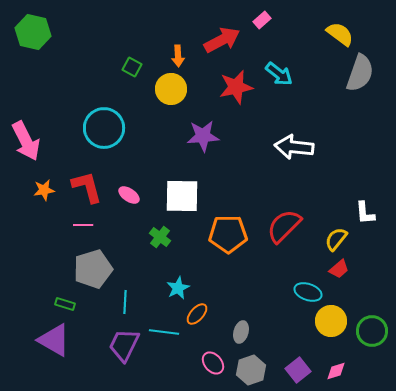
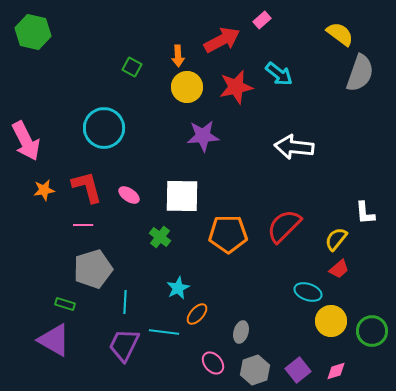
yellow circle at (171, 89): moved 16 px right, 2 px up
gray hexagon at (251, 370): moved 4 px right
